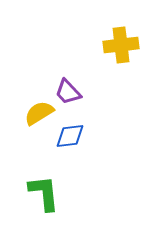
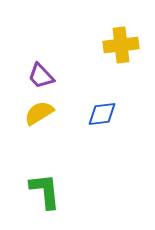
purple trapezoid: moved 27 px left, 16 px up
blue diamond: moved 32 px right, 22 px up
green L-shape: moved 1 px right, 2 px up
